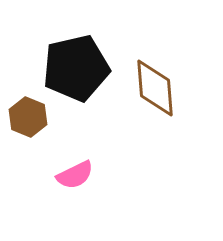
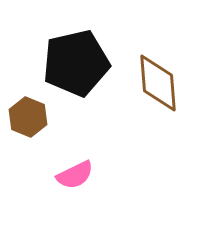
black pentagon: moved 5 px up
brown diamond: moved 3 px right, 5 px up
